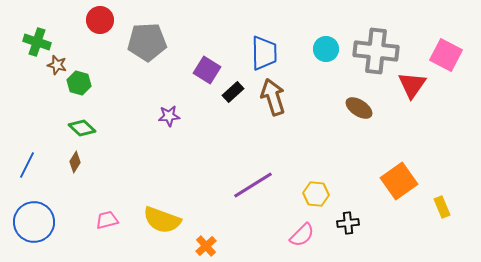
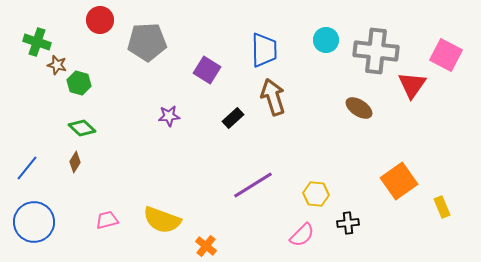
cyan circle: moved 9 px up
blue trapezoid: moved 3 px up
black rectangle: moved 26 px down
blue line: moved 3 px down; rotated 12 degrees clockwise
orange cross: rotated 10 degrees counterclockwise
